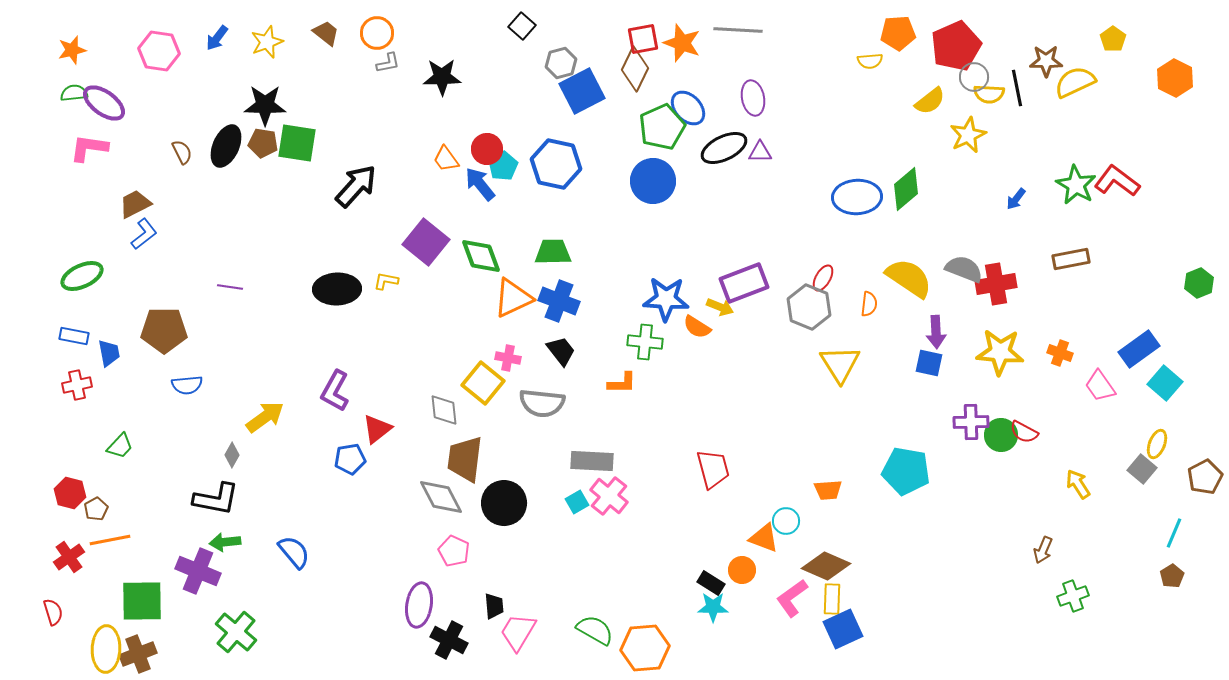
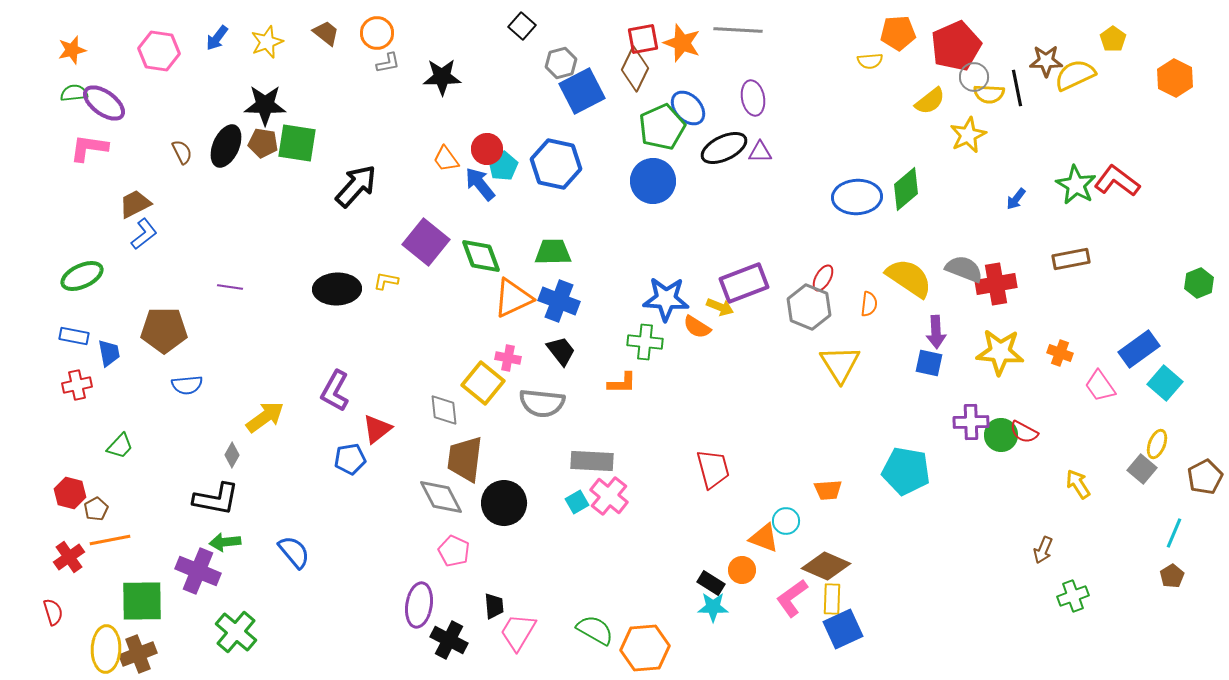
yellow semicircle at (1075, 82): moved 7 px up
